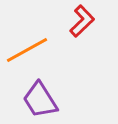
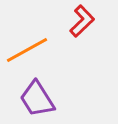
purple trapezoid: moved 3 px left, 1 px up
